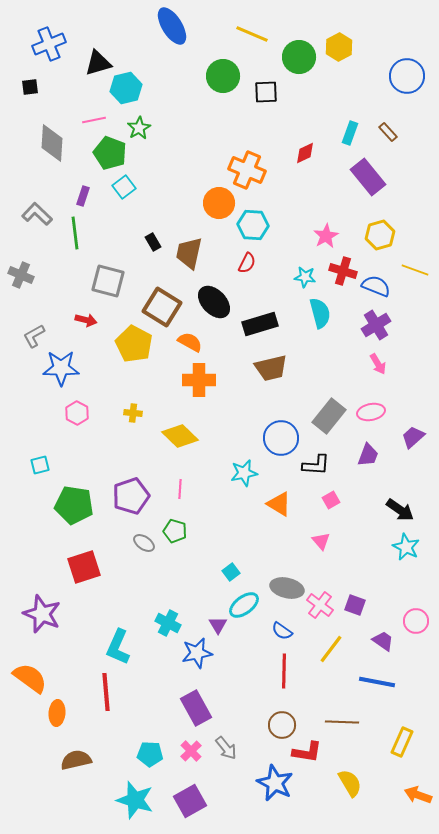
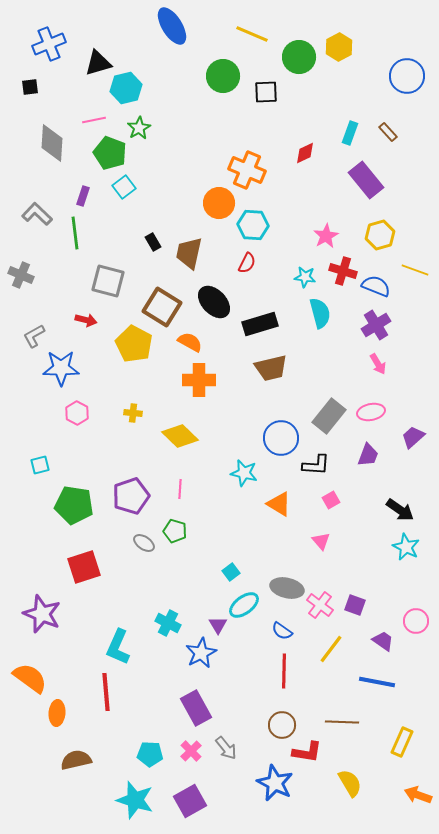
purple rectangle at (368, 177): moved 2 px left, 3 px down
cyan star at (244, 473): rotated 24 degrees clockwise
blue star at (197, 653): moved 4 px right; rotated 16 degrees counterclockwise
